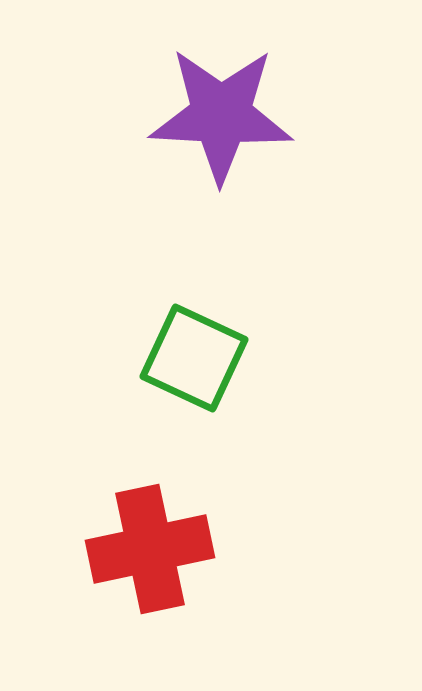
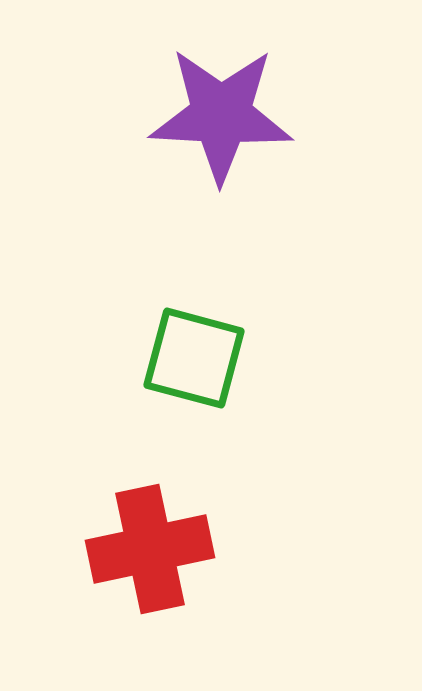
green square: rotated 10 degrees counterclockwise
